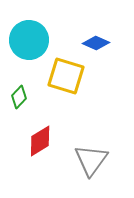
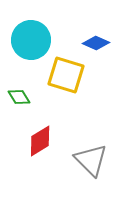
cyan circle: moved 2 px right
yellow square: moved 1 px up
green diamond: rotated 75 degrees counterclockwise
gray triangle: rotated 21 degrees counterclockwise
